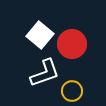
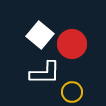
white L-shape: rotated 20 degrees clockwise
yellow circle: moved 1 px down
